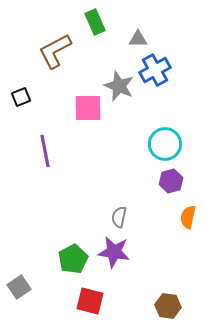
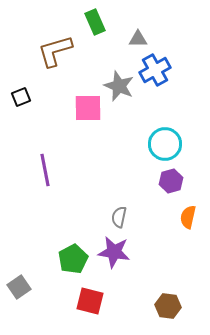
brown L-shape: rotated 12 degrees clockwise
purple line: moved 19 px down
